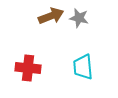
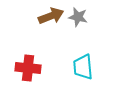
gray star: moved 1 px left, 1 px up
